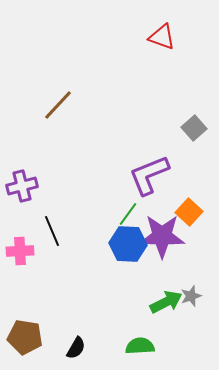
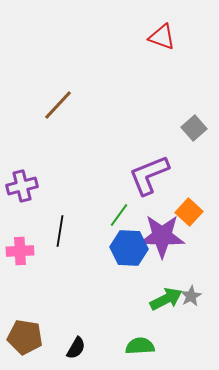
green line: moved 9 px left, 1 px down
black line: moved 8 px right; rotated 32 degrees clockwise
blue hexagon: moved 1 px right, 4 px down
gray star: rotated 10 degrees counterclockwise
green arrow: moved 3 px up
